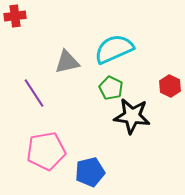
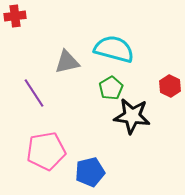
cyan semicircle: rotated 39 degrees clockwise
green pentagon: rotated 15 degrees clockwise
